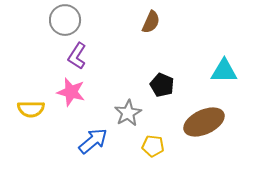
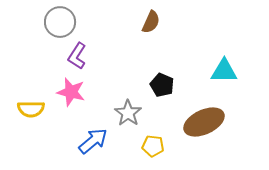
gray circle: moved 5 px left, 2 px down
gray star: rotated 8 degrees counterclockwise
